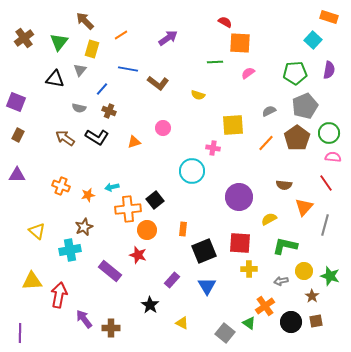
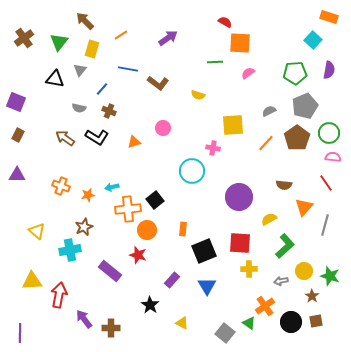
green L-shape at (285, 246): rotated 125 degrees clockwise
